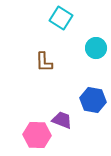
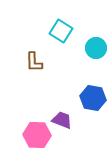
cyan square: moved 13 px down
brown L-shape: moved 10 px left
blue hexagon: moved 2 px up
